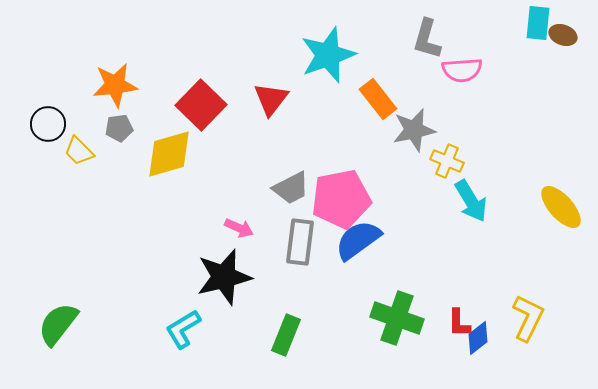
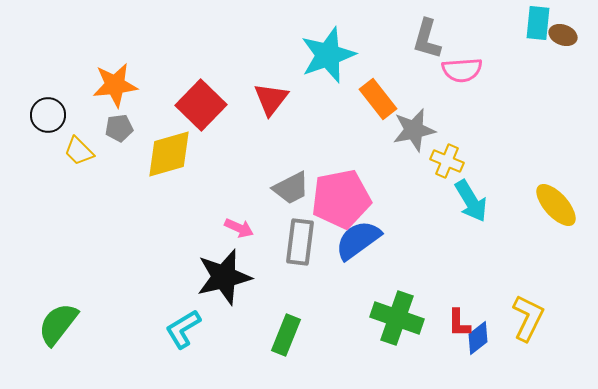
black circle: moved 9 px up
yellow ellipse: moved 5 px left, 2 px up
